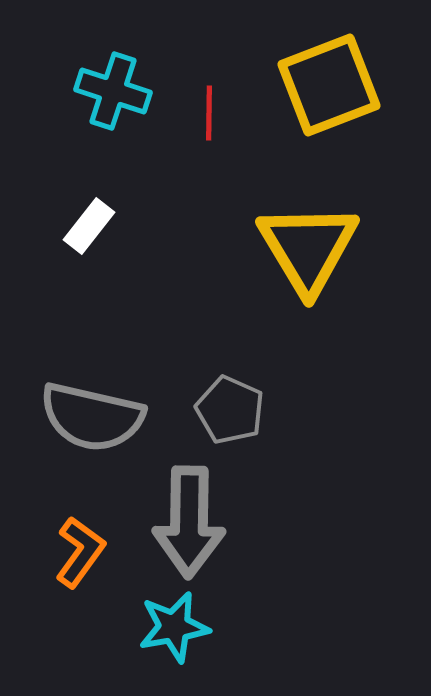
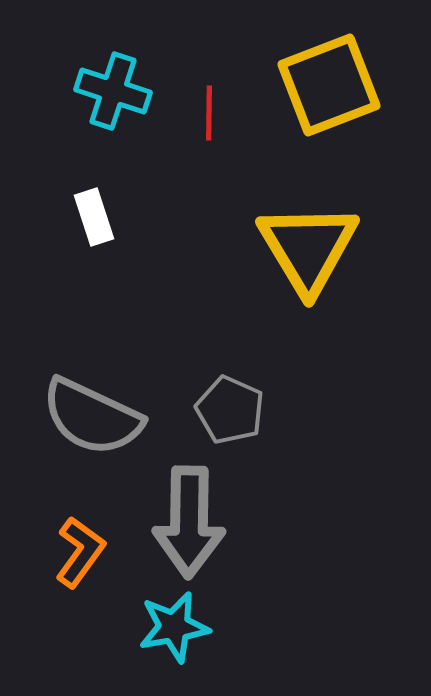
white rectangle: moved 5 px right, 9 px up; rotated 56 degrees counterclockwise
gray semicircle: rotated 12 degrees clockwise
